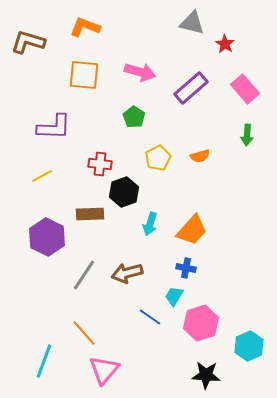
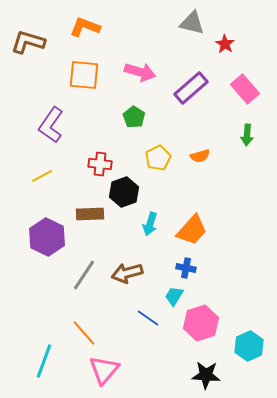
purple L-shape: moved 3 px left, 2 px up; rotated 123 degrees clockwise
blue line: moved 2 px left, 1 px down
